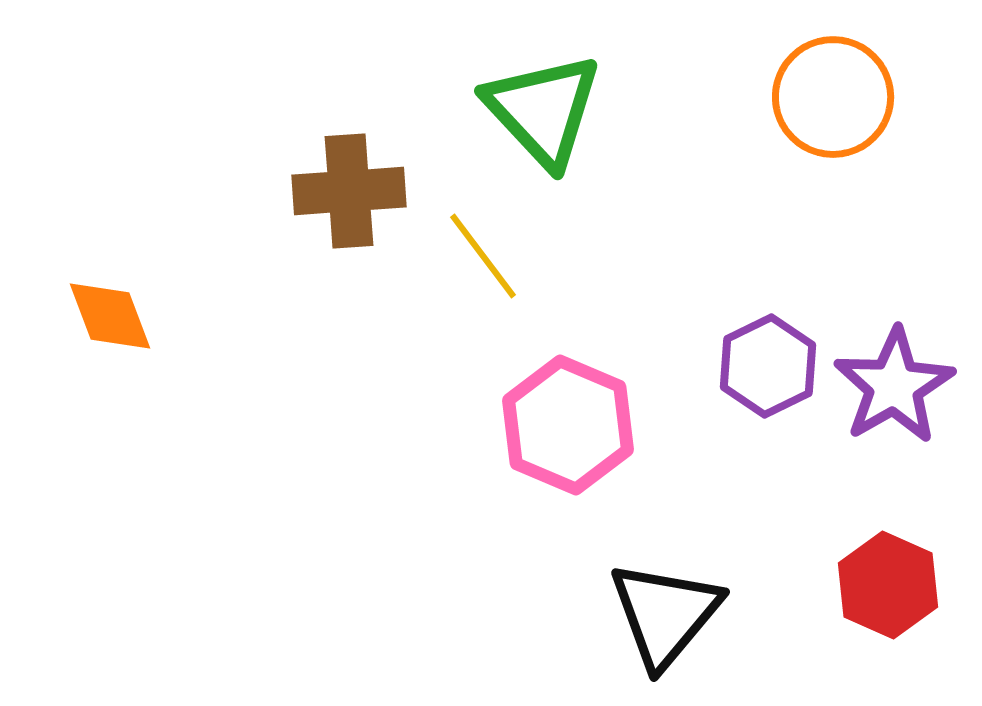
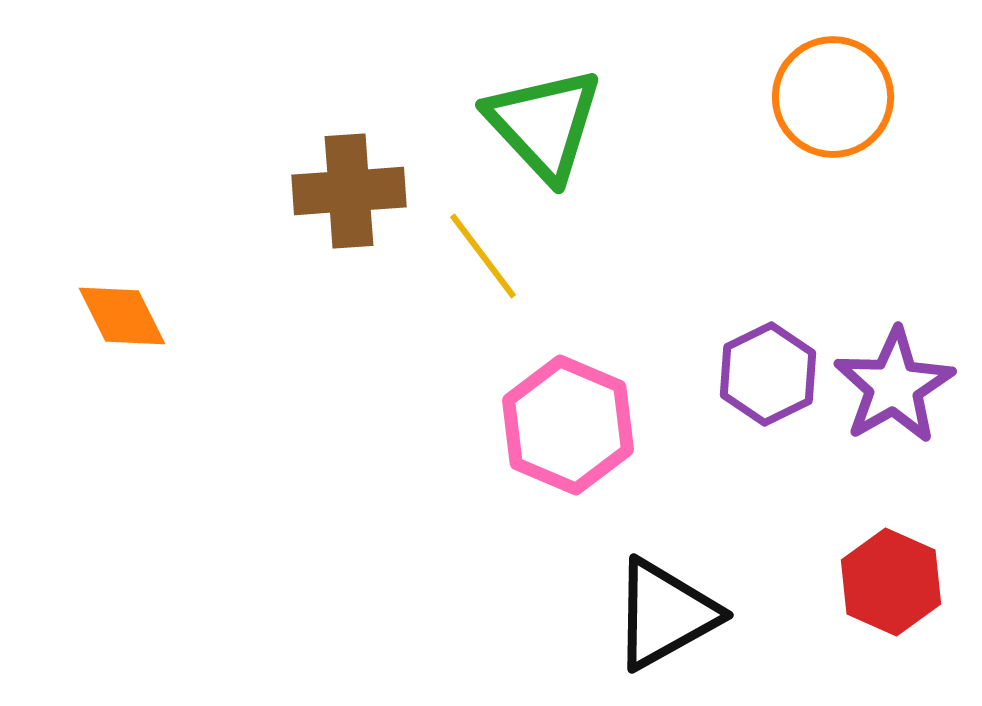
green triangle: moved 1 px right, 14 px down
orange diamond: moved 12 px right; rotated 6 degrees counterclockwise
purple hexagon: moved 8 px down
red hexagon: moved 3 px right, 3 px up
black triangle: rotated 21 degrees clockwise
